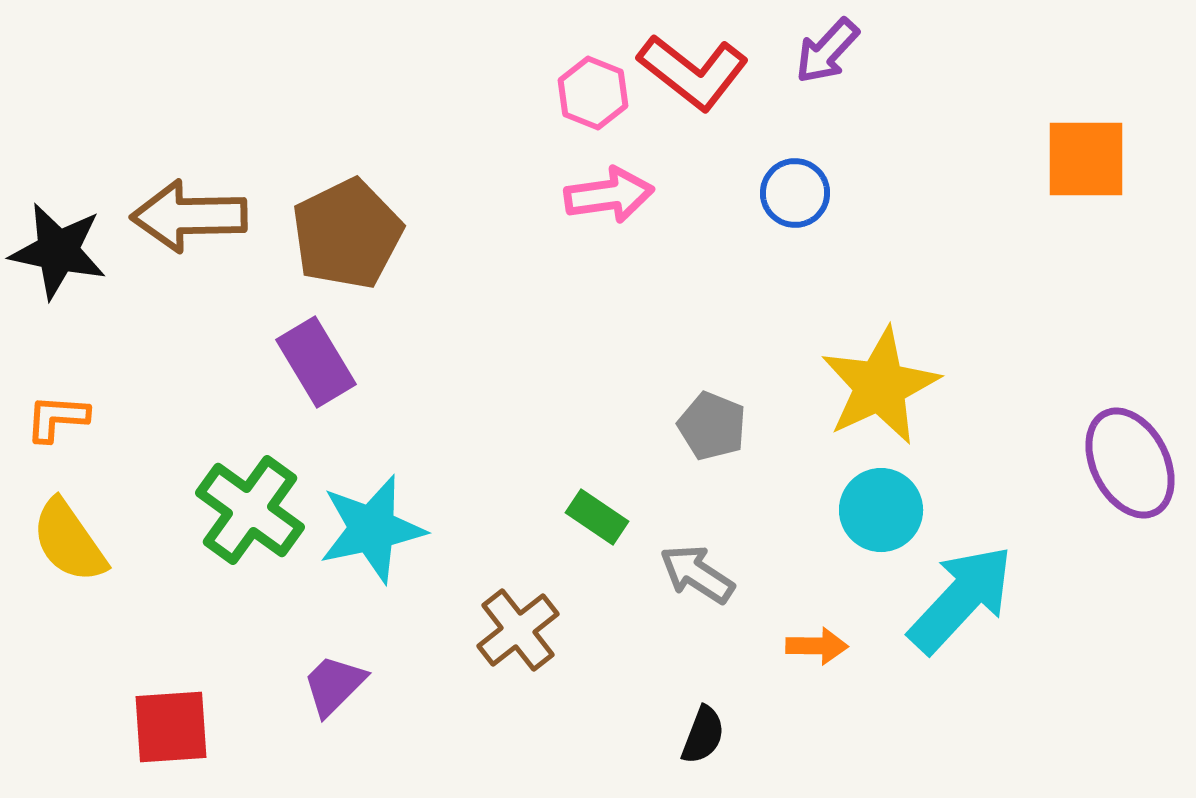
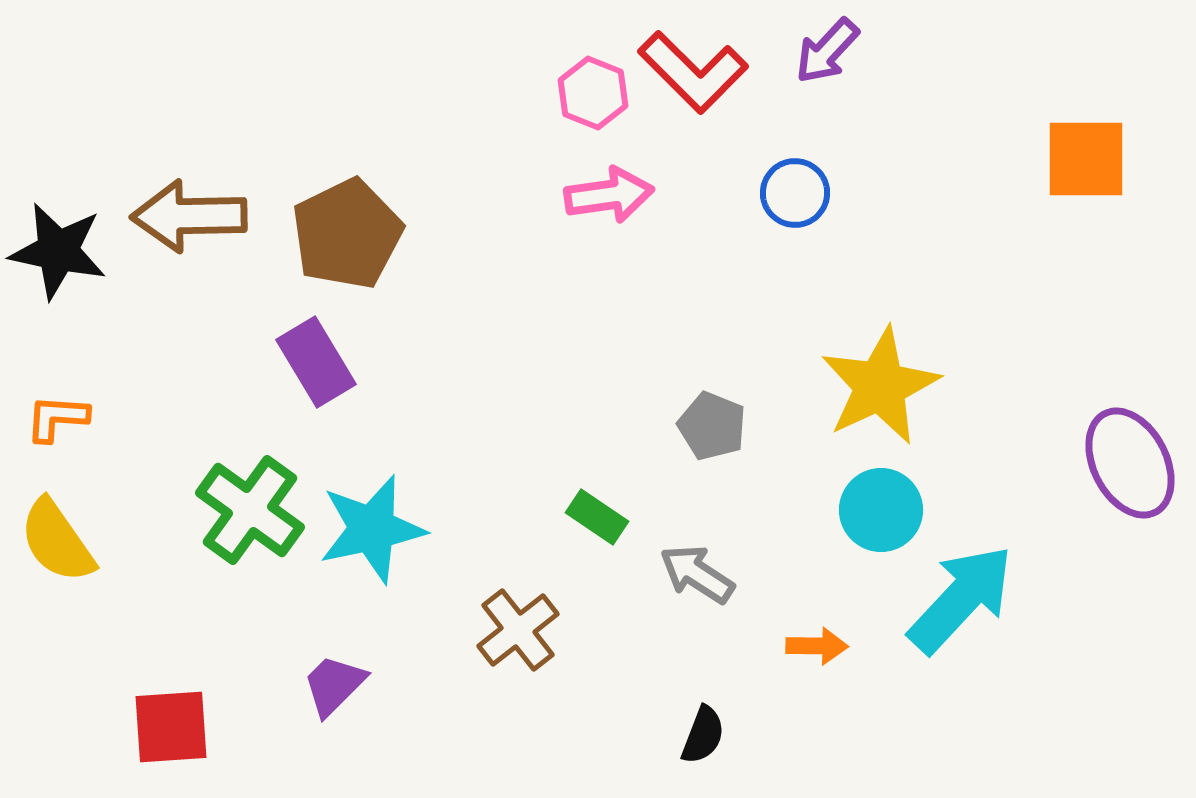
red L-shape: rotated 7 degrees clockwise
yellow semicircle: moved 12 px left
